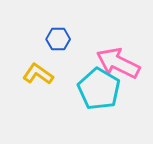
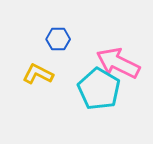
yellow L-shape: rotated 8 degrees counterclockwise
